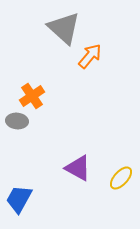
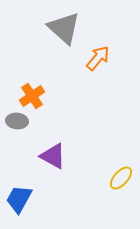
orange arrow: moved 8 px right, 2 px down
purple triangle: moved 25 px left, 12 px up
